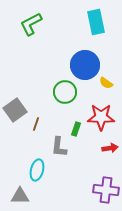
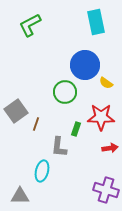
green L-shape: moved 1 px left, 1 px down
gray square: moved 1 px right, 1 px down
cyan ellipse: moved 5 px right, 1 px down
purple cross: rotated 10 degrees clockwise
